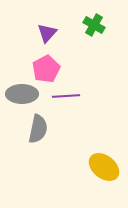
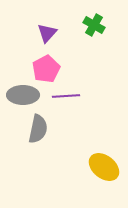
gray ellipse: moved 1 px right, 1 px down
